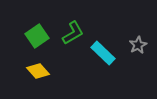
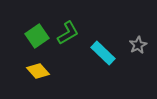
green L-shape: moved 5 px left
